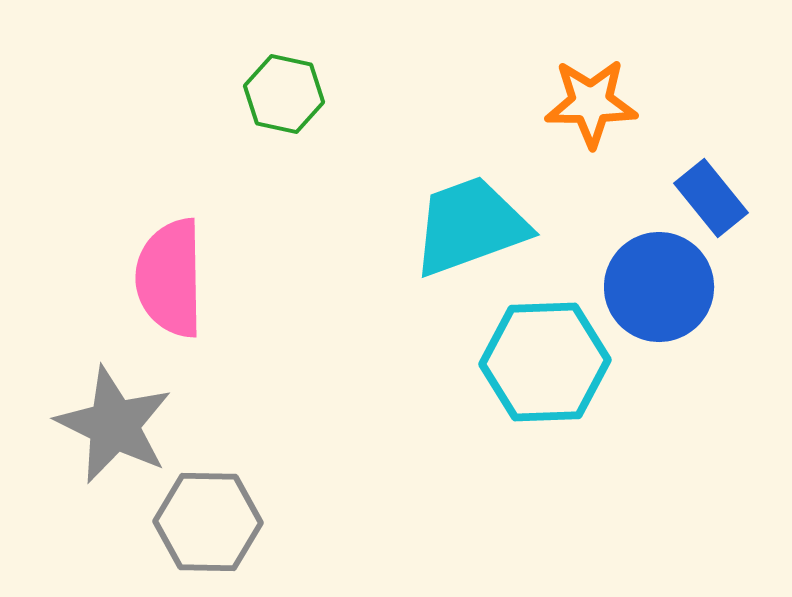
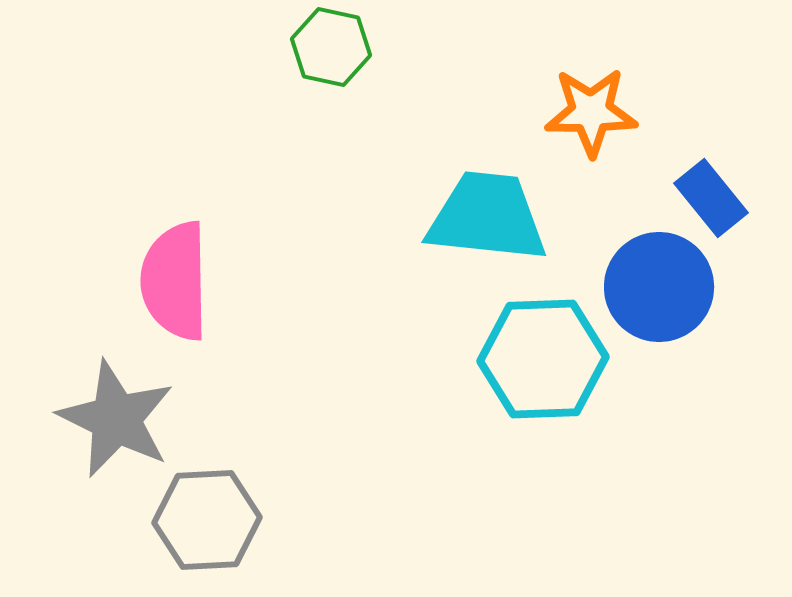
green hexagon: moved 47 px right, 47 px up
orange star: moved 9 px down
cyan trapezoid: moved 17 px right, 9 px up; rotated 26 degrees clockwise
pink semicircle: moved 5 px right, 3 px down
cyan hexagon: moved 2 px left, 3 px up
gray star: moved 2 px right, 6 px up
gray hexagon: moved 1 px left, 2 px up; rotated 4 degrees counterclockwise
